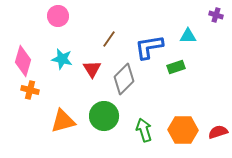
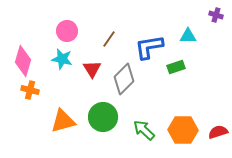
pink circle: moved 9 px right, 15 px down
green circle: moved 1 px left, 1 px down
green arrow: rotated 30 degrees counterclockwise
